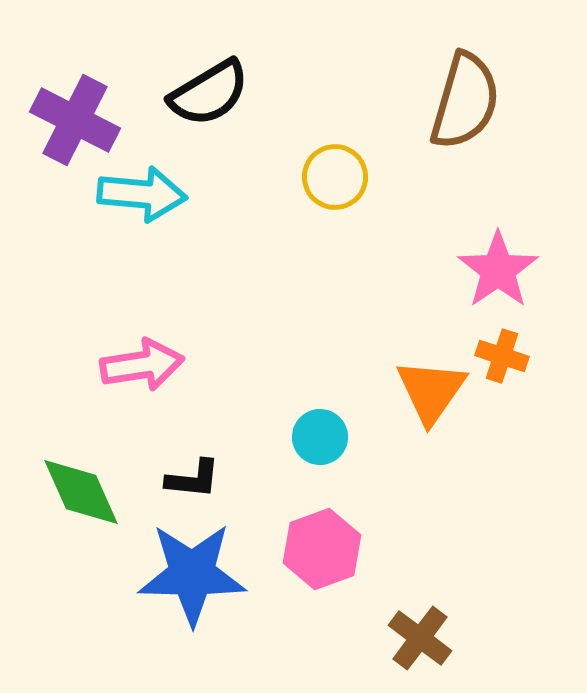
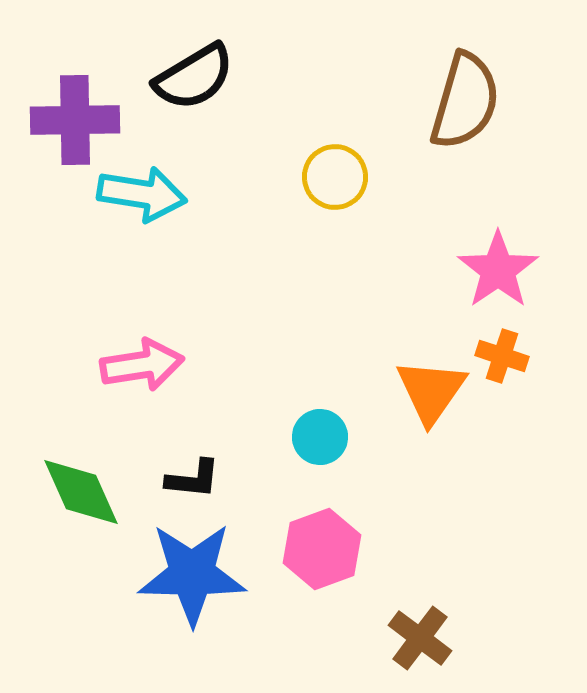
black semicircle: moved 15 px left, 16 px up
purple cross: rotated 28 degrees counterclockwise
cyan arrow: rotated 4 degrees clockwise
